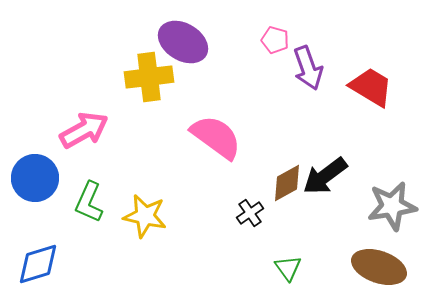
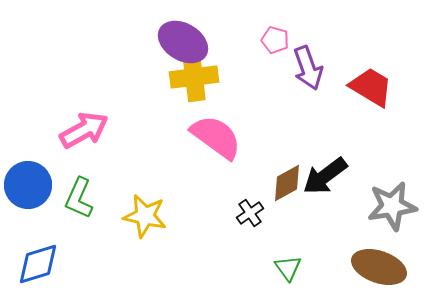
yellow cross: moved 45 px right
blue circle: moved 7 px left, 7 px down
green L-shape: moved 10 px left, 4 px up
